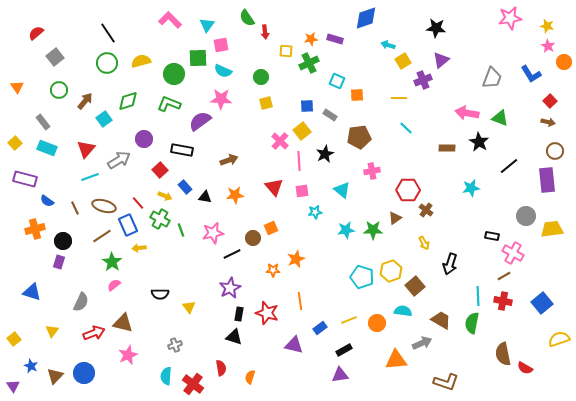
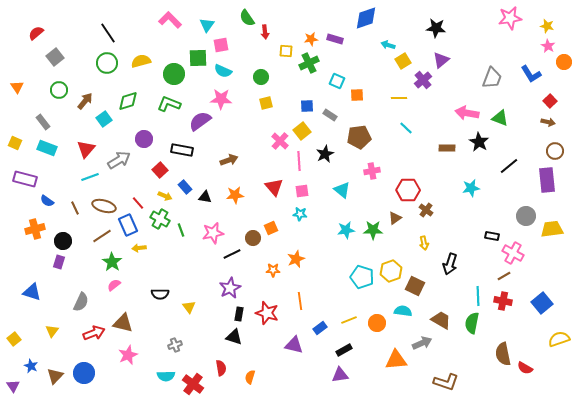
purple cross at (423, 80): rotated 18 degrees counterclockwise
yellow square at (15, 143): rotated 24 degrees counterclockwise
cyan star at (315, 212): moved 15 px left, 2 px down; rotated 16 degrees clockwise
yellow arrow at (424, 243): rotated 16 degrees clockwise
brown square at (415, 286): rotated 24 degrees counterclockwise
cyan semicircle at (166, 376): rotated 96 degrees counterclockwise
